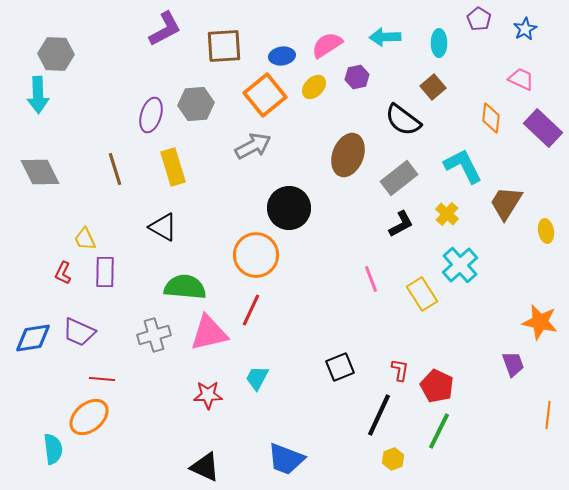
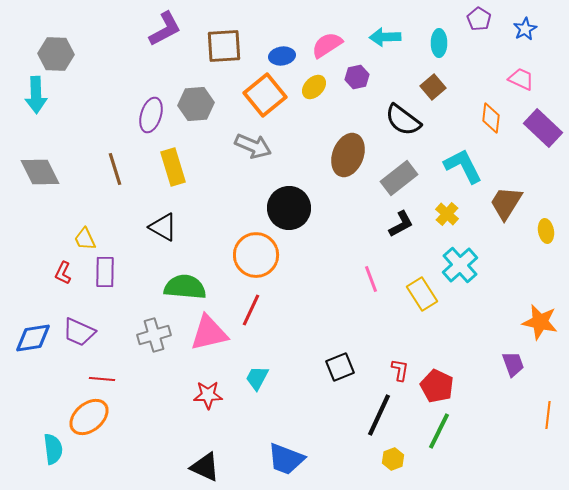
cyan arrow at (38, 95): moved 2 px left
gray arrow at (253, 146): rotated 51 degrees clockwise
